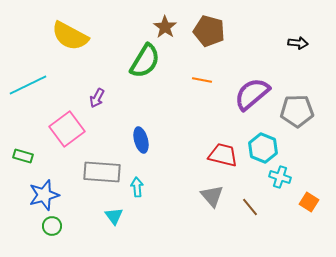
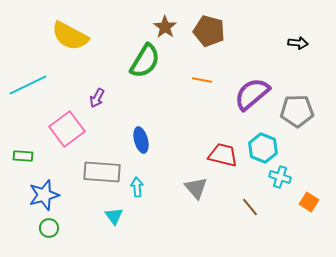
green rectangle: rotated 12 degrees counterclockwise
gray triangle: moved 16 px left, 8 px up
green circle: moved 3 px left, 2 px down
